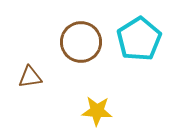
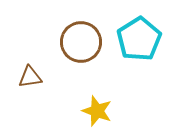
yellow star: rotated 16 degrees clockwise
